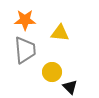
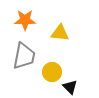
gray trapezoid: moved 1 px left, 6 px down; rotated 16 degrees clockwise
